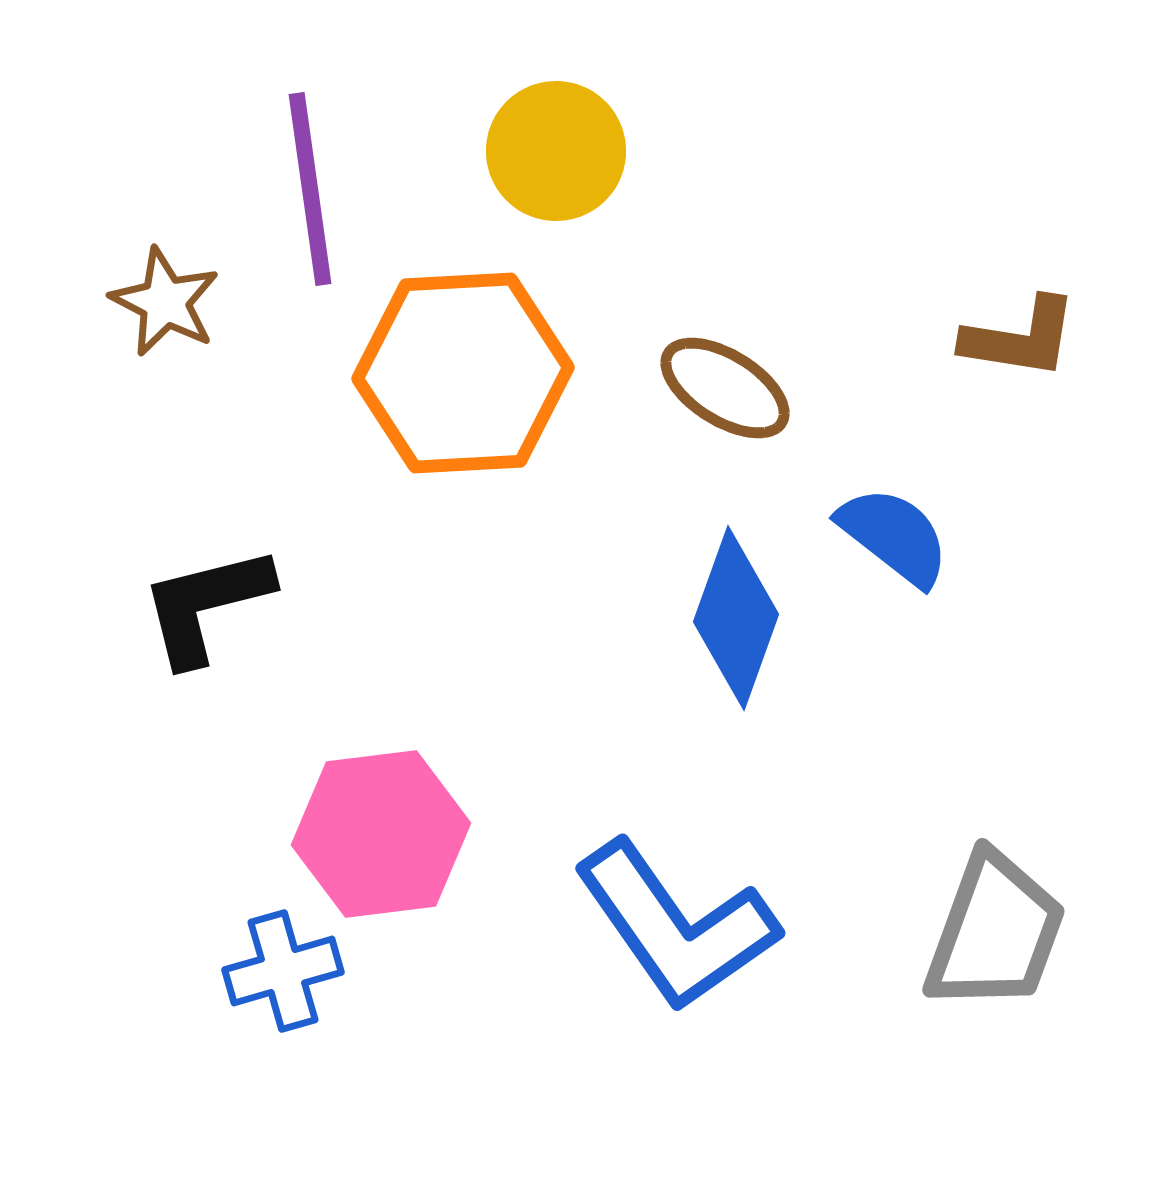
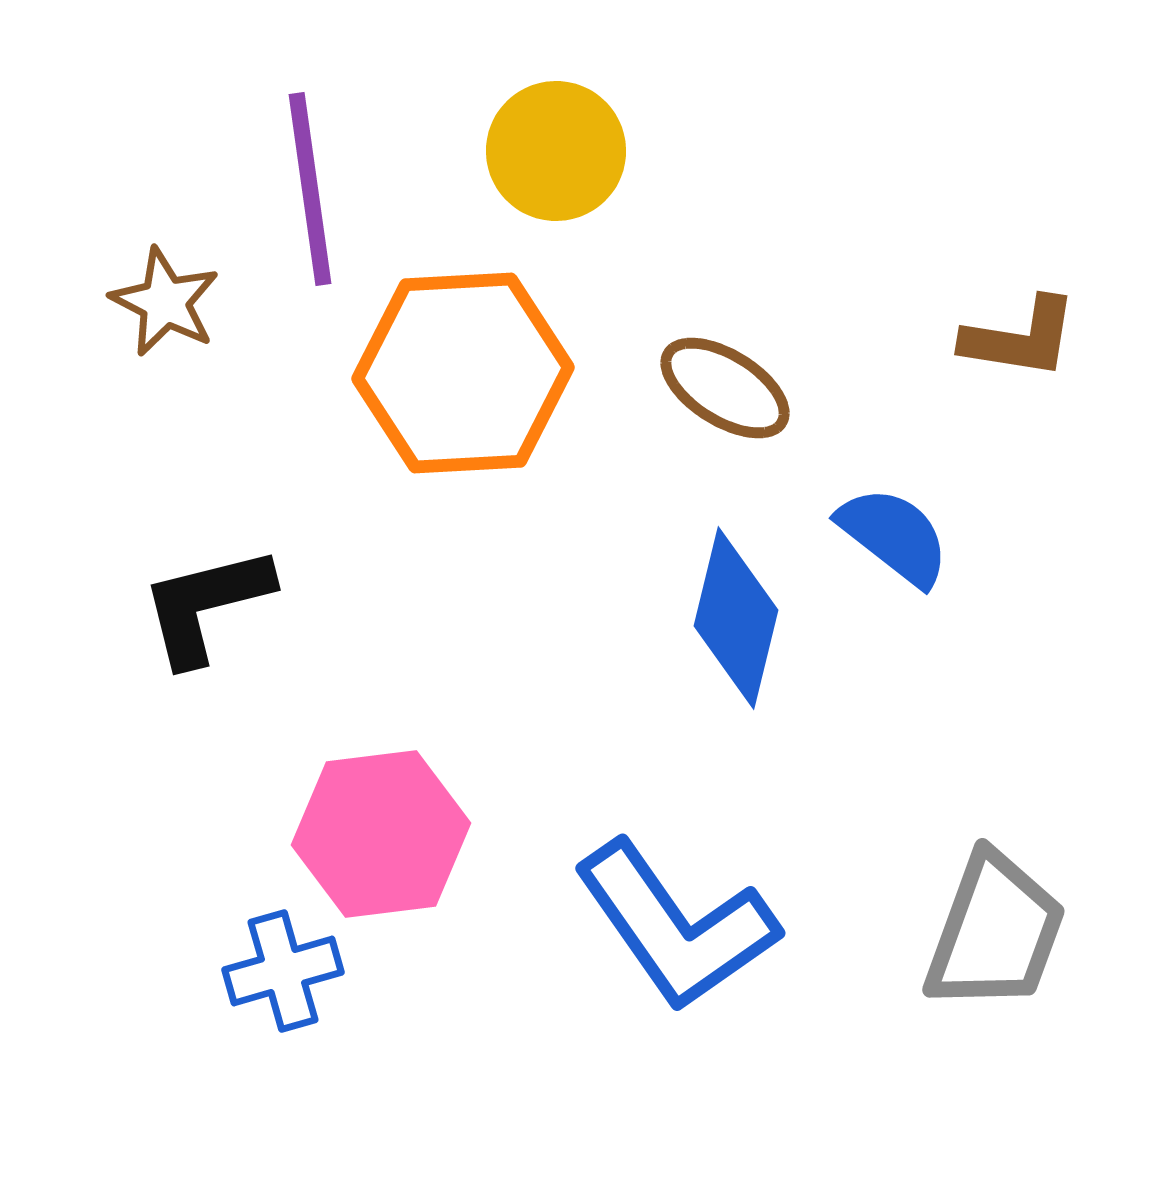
blue diamond: rotated 6 degrees counterclockwise
